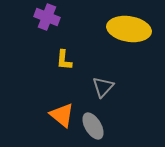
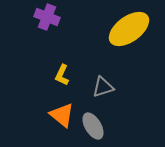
yellow ellipse: rotated 45 degrees counterclockwise
yellow L-shape: moved 2 px left, 15 px down; rotated 20 degrees clockwise
gray triangle: rotated 30 degrees clockwise
